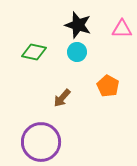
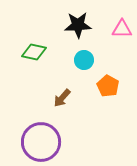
black star: rotated 20 degrees counterclockwise
cyan circle: moved 7 px right, 8 px down
